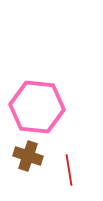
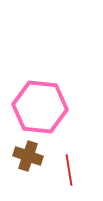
pink hexagon: moved 3 px right
